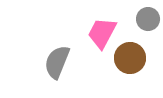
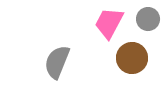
pink trapezoid: moved 7 px right, 10 px up
brown circle: moved 2 px right
